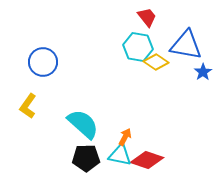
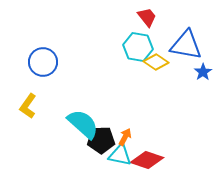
black pentagon: moved 15 px right, 18 px up
